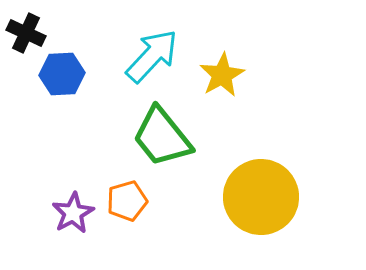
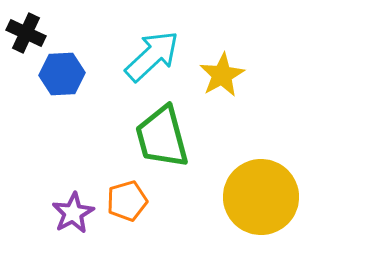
cyan arrow: rotated 4 degrees clockwise
green trapezoid: rotated 24 degrees clockwise
